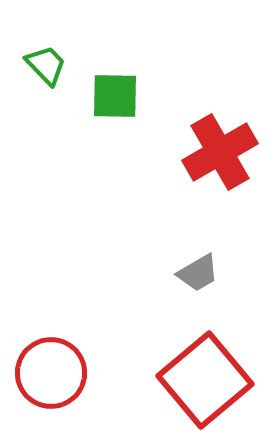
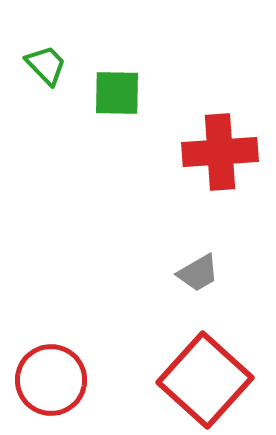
green square: moved 2 px right, 3 px up
red cross: rotated 26 degrees clockwise
red circle: moved 7 px down
red square: rotated 8 degrees counterclockwise
